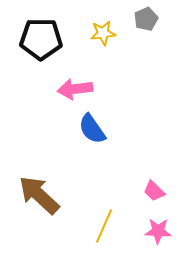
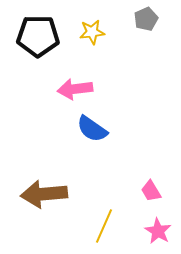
yellow star: moved 11 px left, 1 px up
black pentagon: moved 3 px left, 3 px up
blue semicircle: rotated 20 degrees counterclockwise
pink trapezoid: moved 3 px left; rotated 15 degrees clockwise
brown arrow: moved 5 px right, 1 px up; rotated 48 degrees counterclockwise
pink star: rotated 28 degrees clockwise
